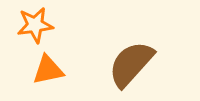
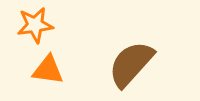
orange triangle: rotated 20 degrees clockwise
